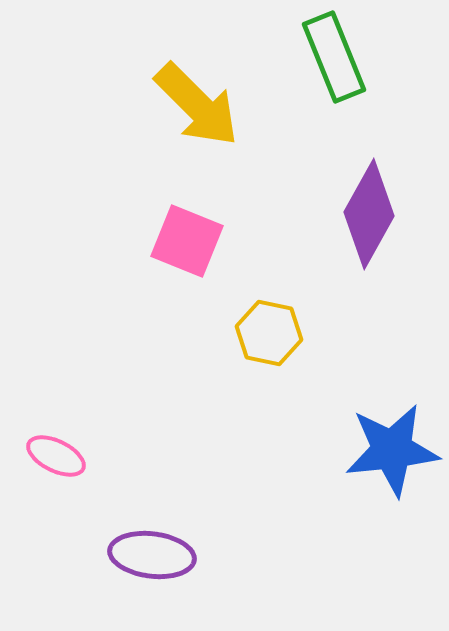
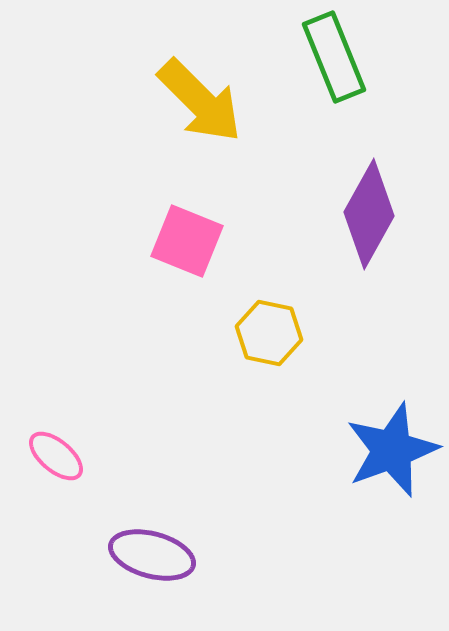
yellow arrow: moved 3 px right, 4 px up
blue star: rotated 14 degrees counterclockwise
pink ellipse: rotated 14 degrees clockwise
purple ellipse: rotated 8 degrees clockwise
